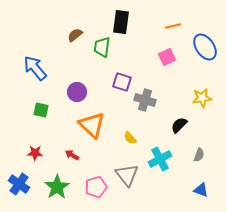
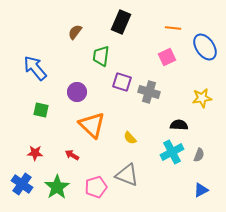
black rectangle: rotated 15 degrees clockwise
orange line: moved 2 px down; rotated 21 degrees clockwise
brown semicircle: moved 3 px up; rotated 14 degrees counterclockwise
green trapezoid: moved 1 px left, 9 px down
gray cross: moved 4 px right, 8 px up
black semicircle: rotated 48 degrees clockwise
cyan cross: moved 12 px right, 7 px up
gray triangle: rotated 30 degrees counterclockwise
blue cross: moved 3 px right
blue triangle: rotated 49 degrees counterclockwise
